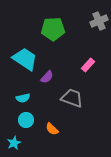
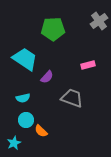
gray cross: rotated 12 degrees counterclockwise
pink rectangle: rotated 32 degrees clockwise
orange semicircle: moved 11 px left, 2 px down
